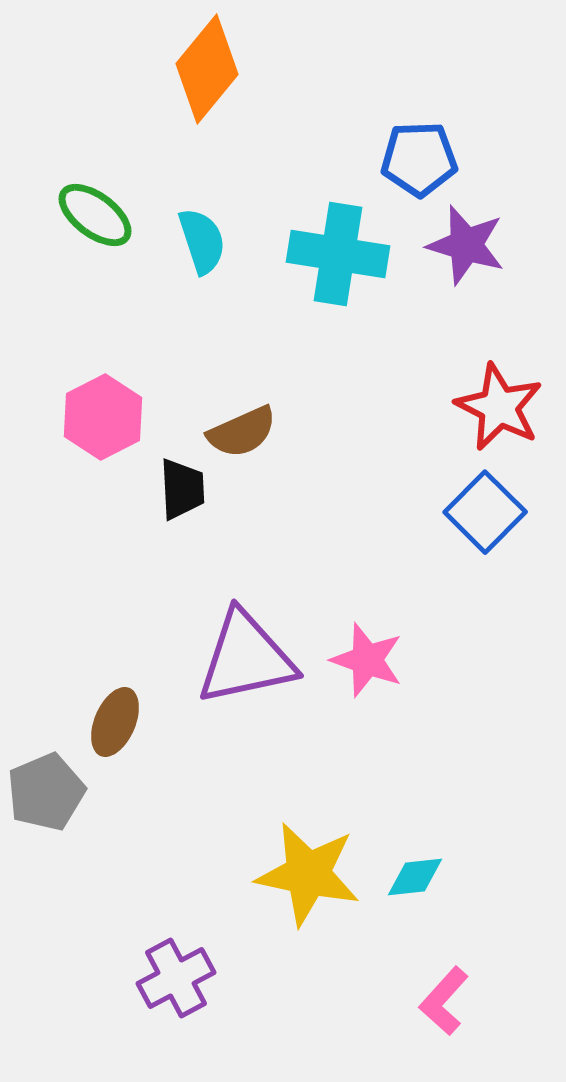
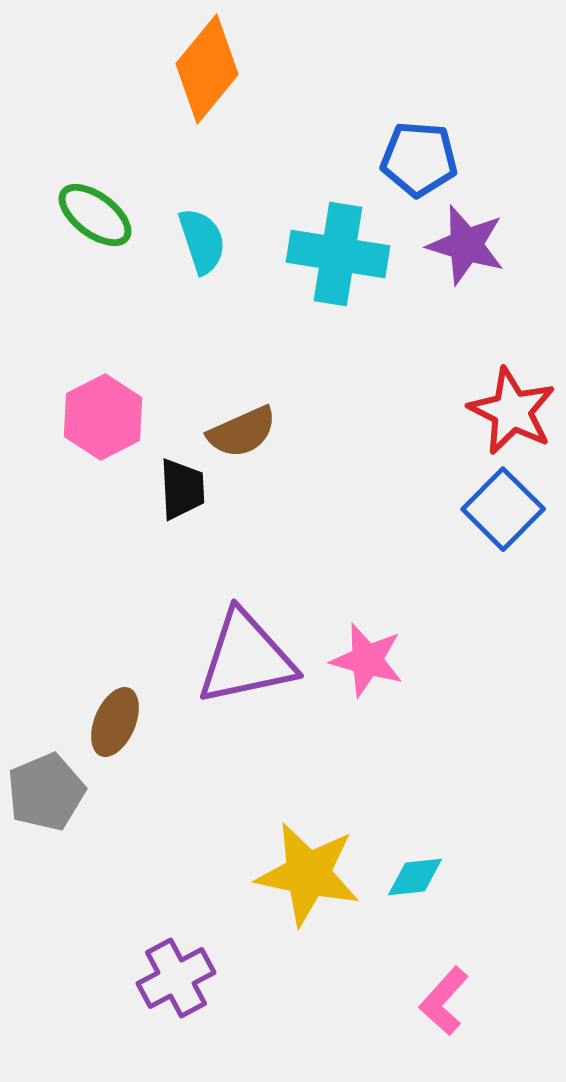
blue pentagon: rotated 6 degrees clockwise
red star: moved 13 px right, 4 px down
blue square: moved 18 px right, 3 px up
pink star: rotated 4 degrees counterclockwise
